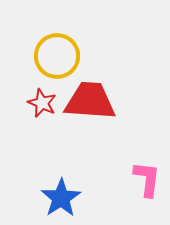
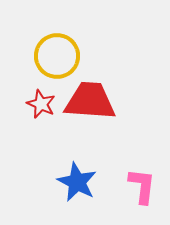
red star: moved 1 px left, 1 px down
pink L-shape: moved 5 px left, 7 px down
blue star: moved 16 px right, 16 px up; rotated 12 degrees counterclockwise
